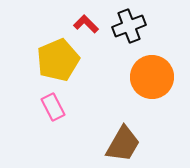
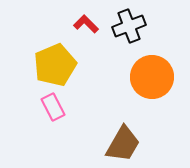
yellow pentagon: moved 3 px left, 5 px down
